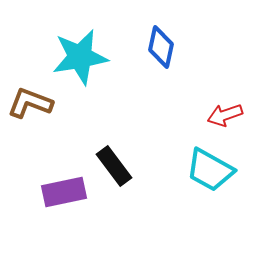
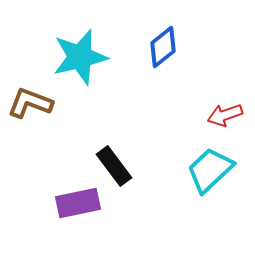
blue diamond: moved 2 px right; rotated 39 degrees clockwise
cyan star: rotated 4 degrees counterclockwise
cyan trapezoid: rotated 108 degrees clockwise
purple rectangle: moved 14 px right, 11 px down
